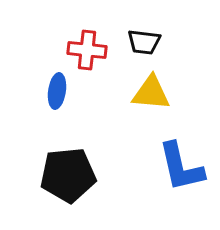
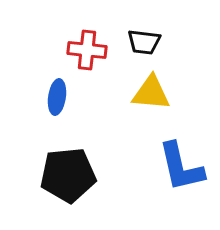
blue ellipse: moved 6 px down
